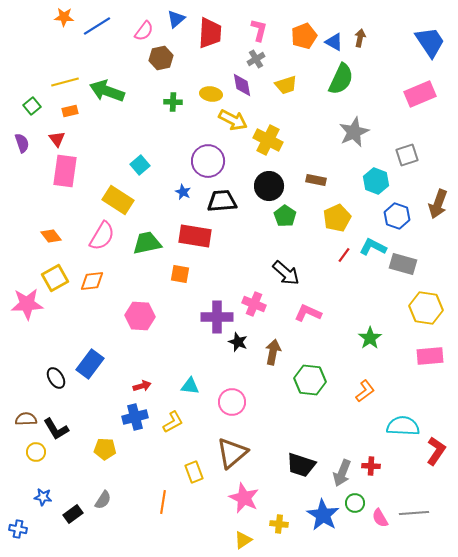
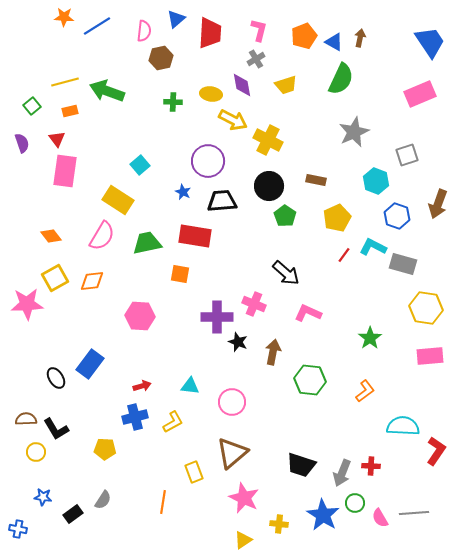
pink semicircle at (144, 31): rotated 30 degrees counterclockwise
